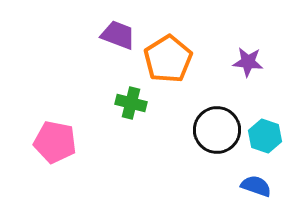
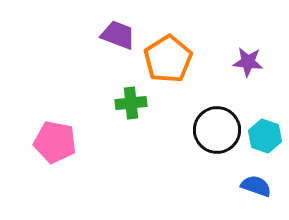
green cross: rotated 20 degrees counterclockwise
